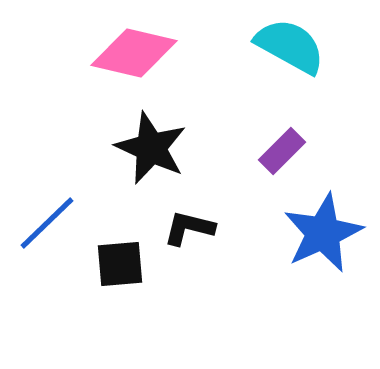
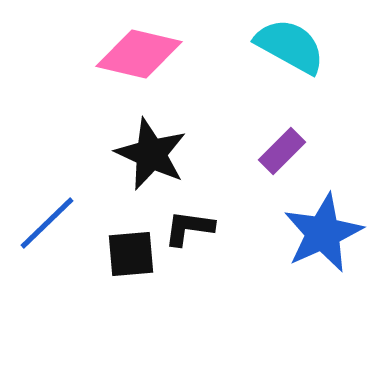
pink diamond: moved 5 px right, 1 px down
black star: moved 6 px down
black L-shape: rotated 6 degrees counterclockwise
black square: moved 11 px right, 10 px up
